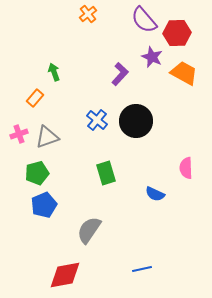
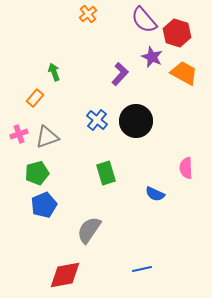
red hexagon: rotated 20 degrees clockwise
